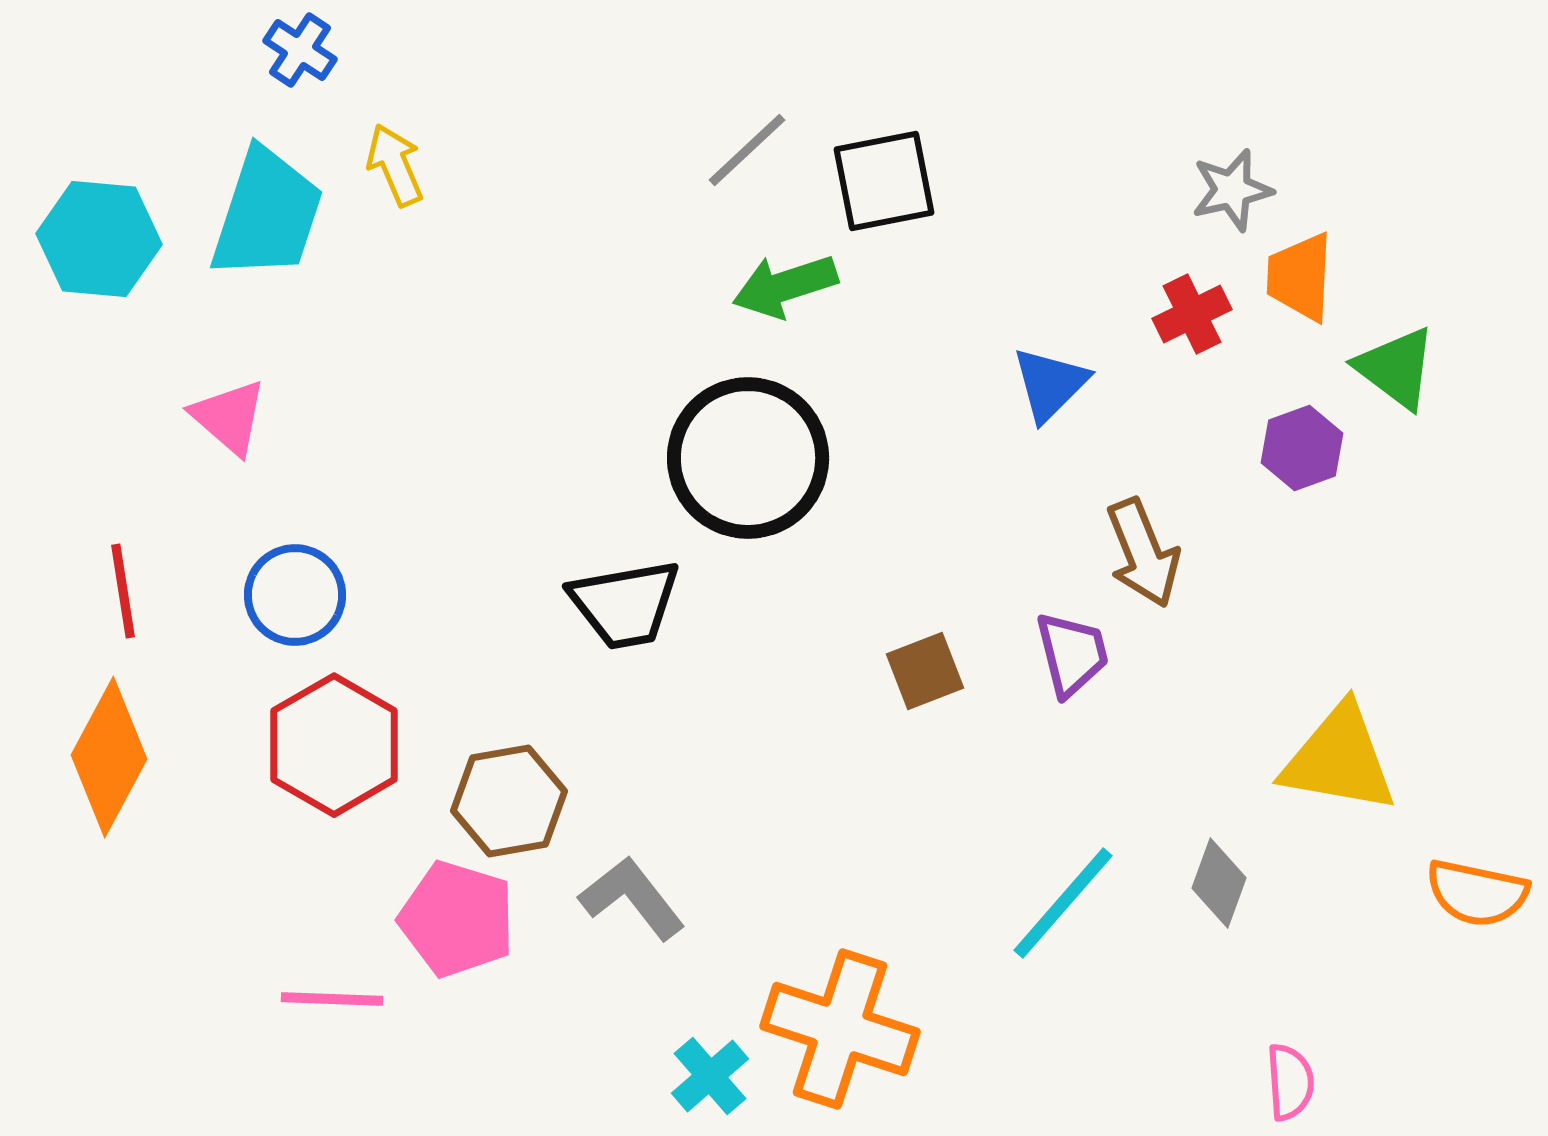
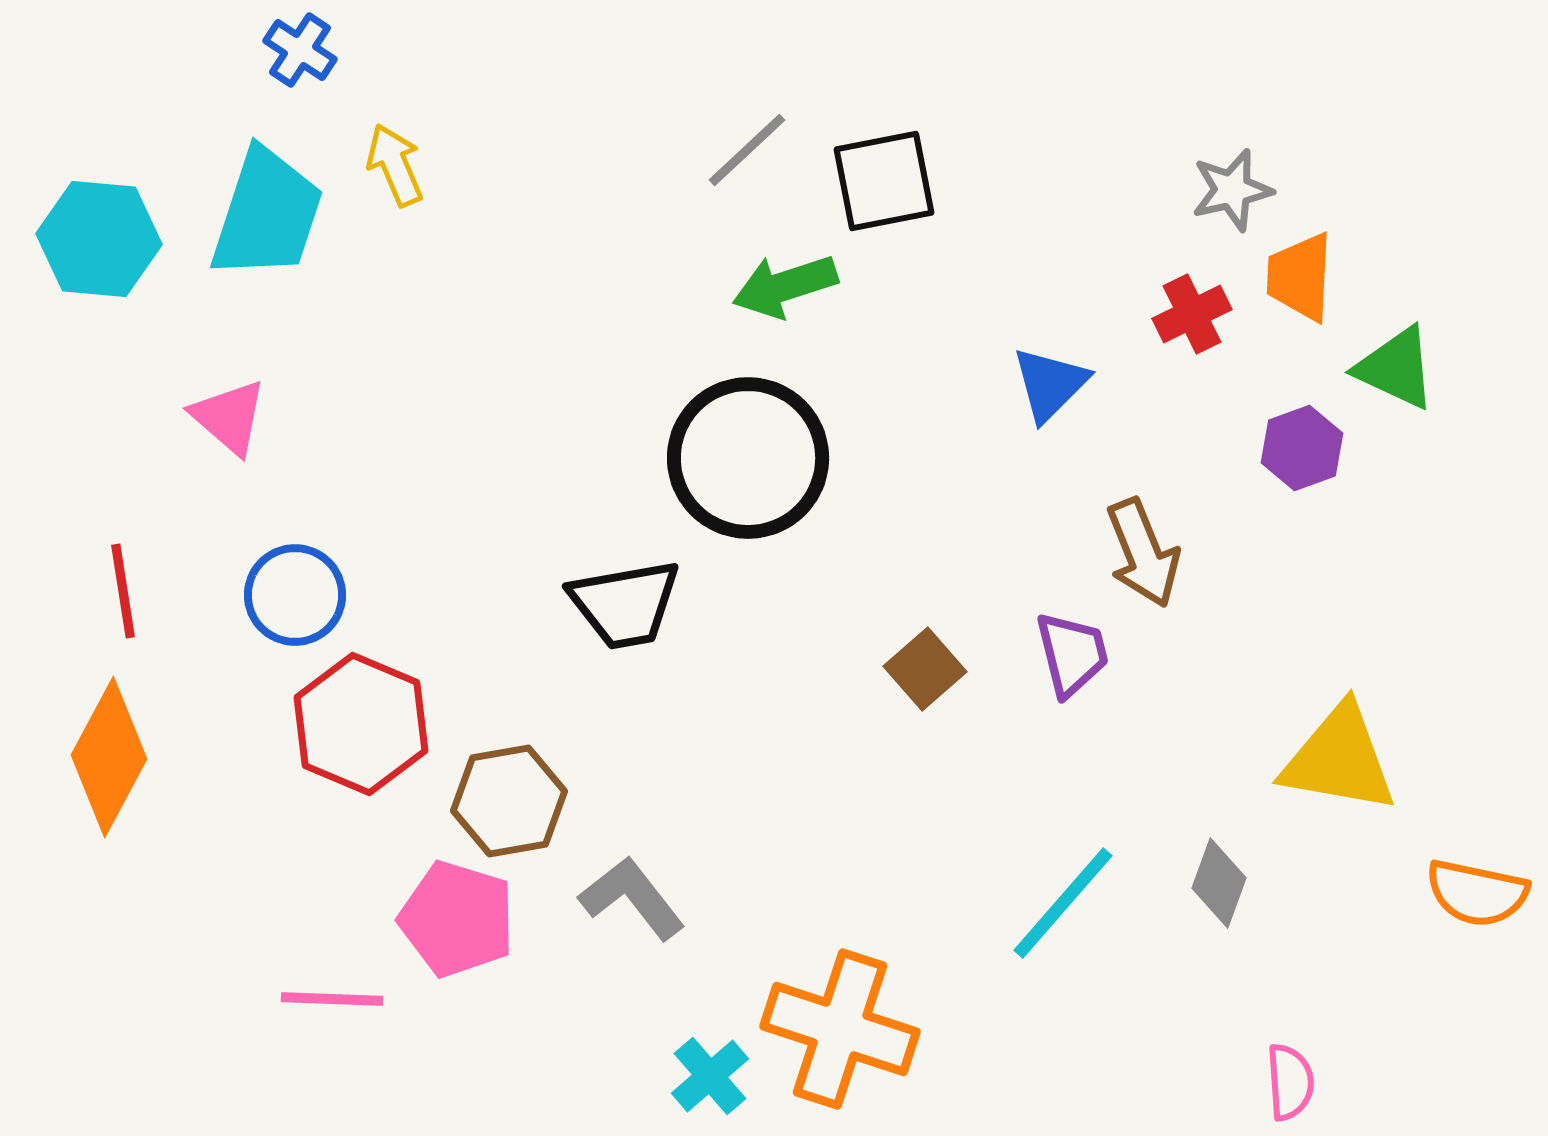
green triangle: rotated 12 degrees counterclockwise
brown square: moved 2 px up; rotated 20 degrees counterclockwise
red hexagon: moved 27 px right, 21 px up; rotated 7 degrees counterclockwise
